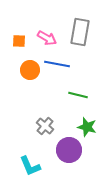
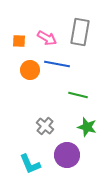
purple circle: moved 2 px left, 5 px down
cyan L-shape: moved 2 px up
